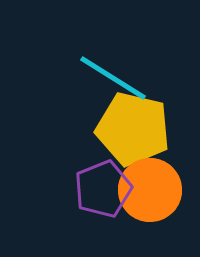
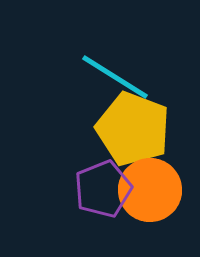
cyan line: moved 2 px right, 1 px up
yellow pentagon: rotated 8 degrees clockwise
